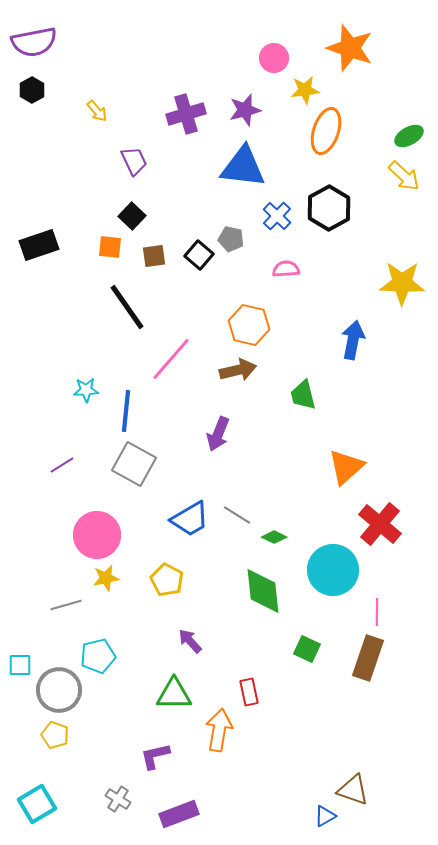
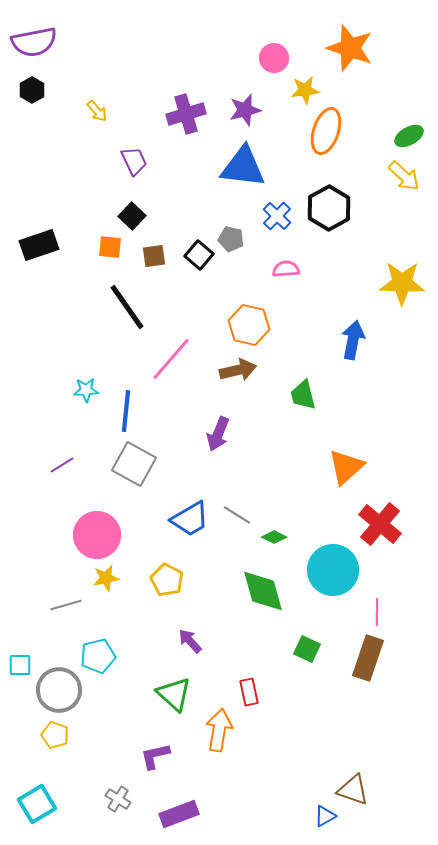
green diamond at (263, 591): rotated 9 degrees counterclockwise
green triangle at (174, 694): rotated 42 degrees clockwise
